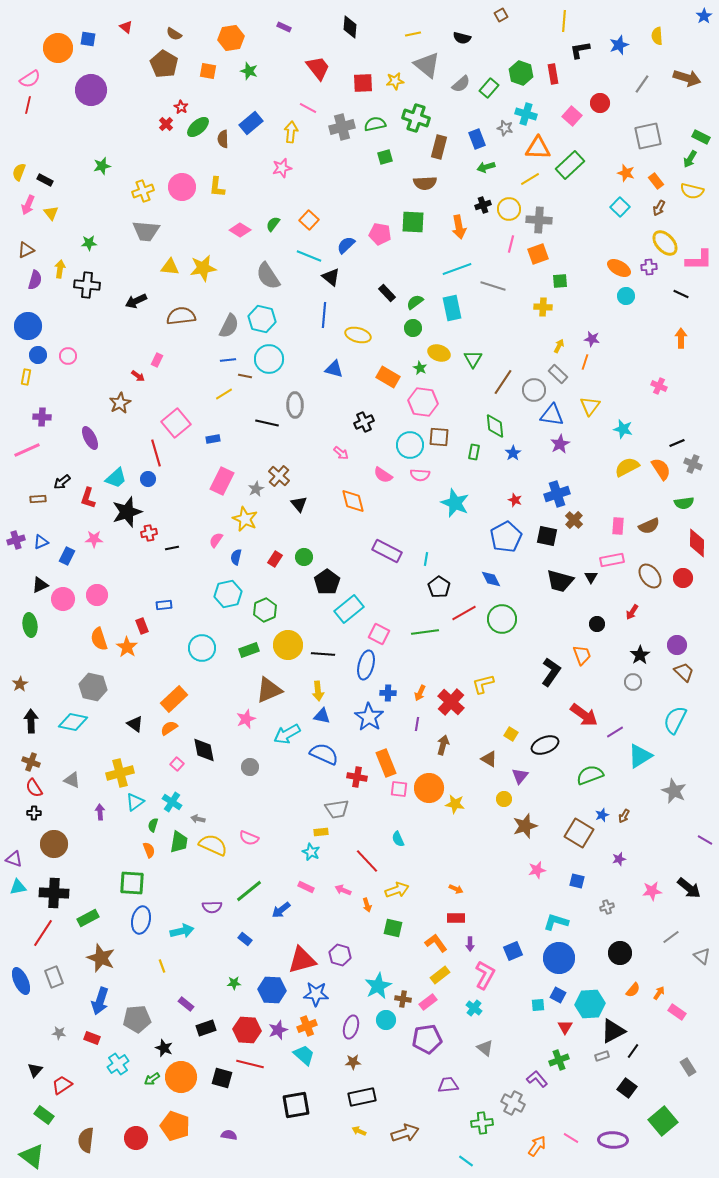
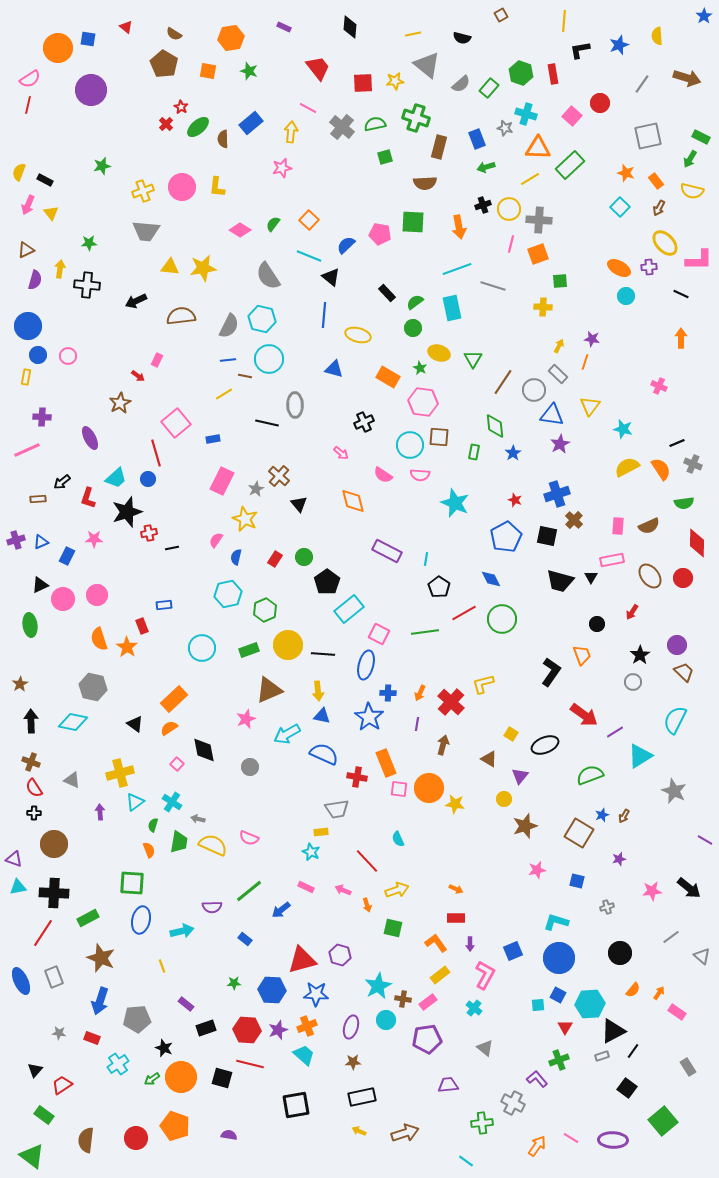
gray cross at (342, 127): rotated 35 degrees counterclockwise
